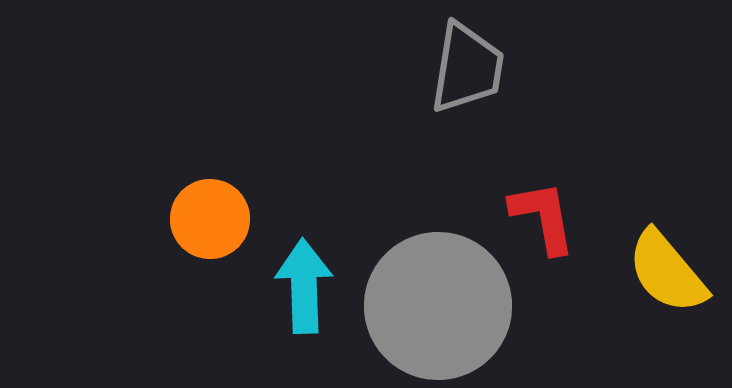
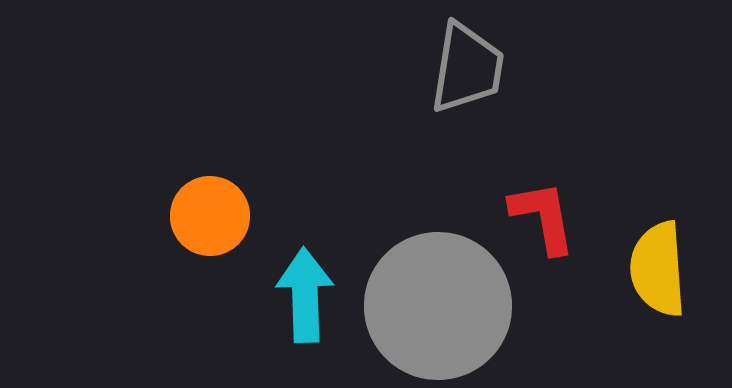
orange circle: moved 3 px up
yellow semicircle: moved 9 px left, 3 px up; rotated 36 degrees clockwise
cyan arrow: moved 1 px right, 9 px down
